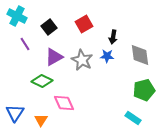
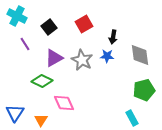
purple triangle: moved 1 px down
cyan rectangle: moved 1 px left; rotated 28 degrees clockwise
